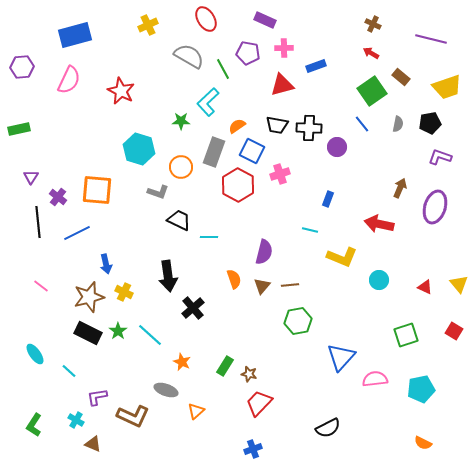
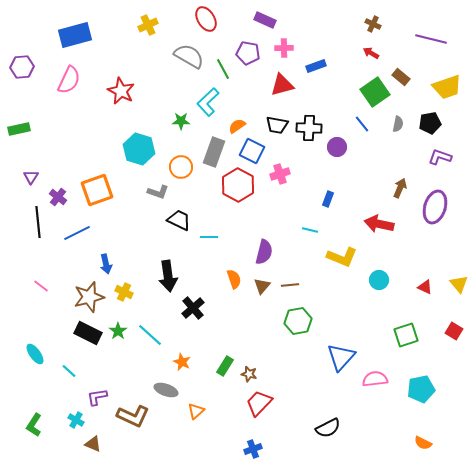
green square at (372, 91): moved 3 px right, 1 px down
orange square at (97, 190): rotated 24 degrees counterclockwise
